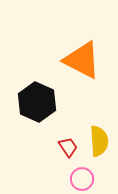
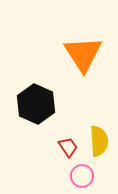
orange triangle: moved 1 px right, 6 px up; rotated 30 degrees clockwise
black hexagon: moved 1 px left, 2 px down
pink circle: moved 3 px up
